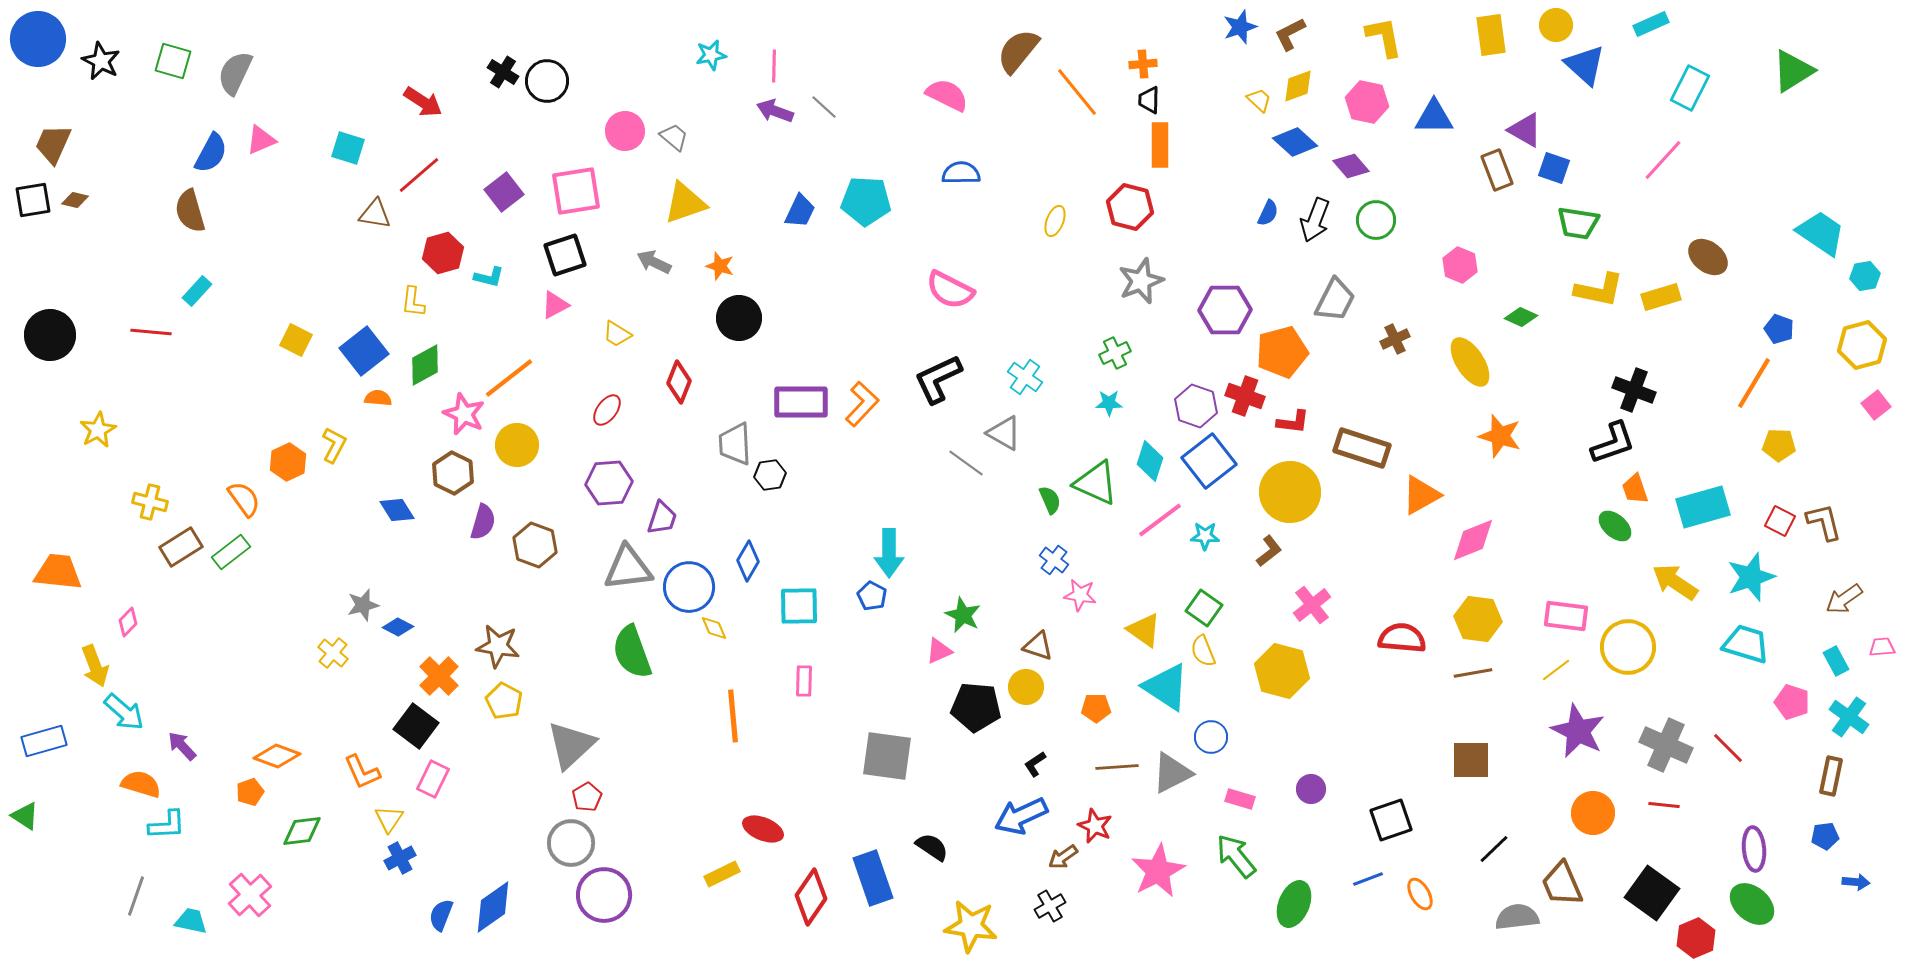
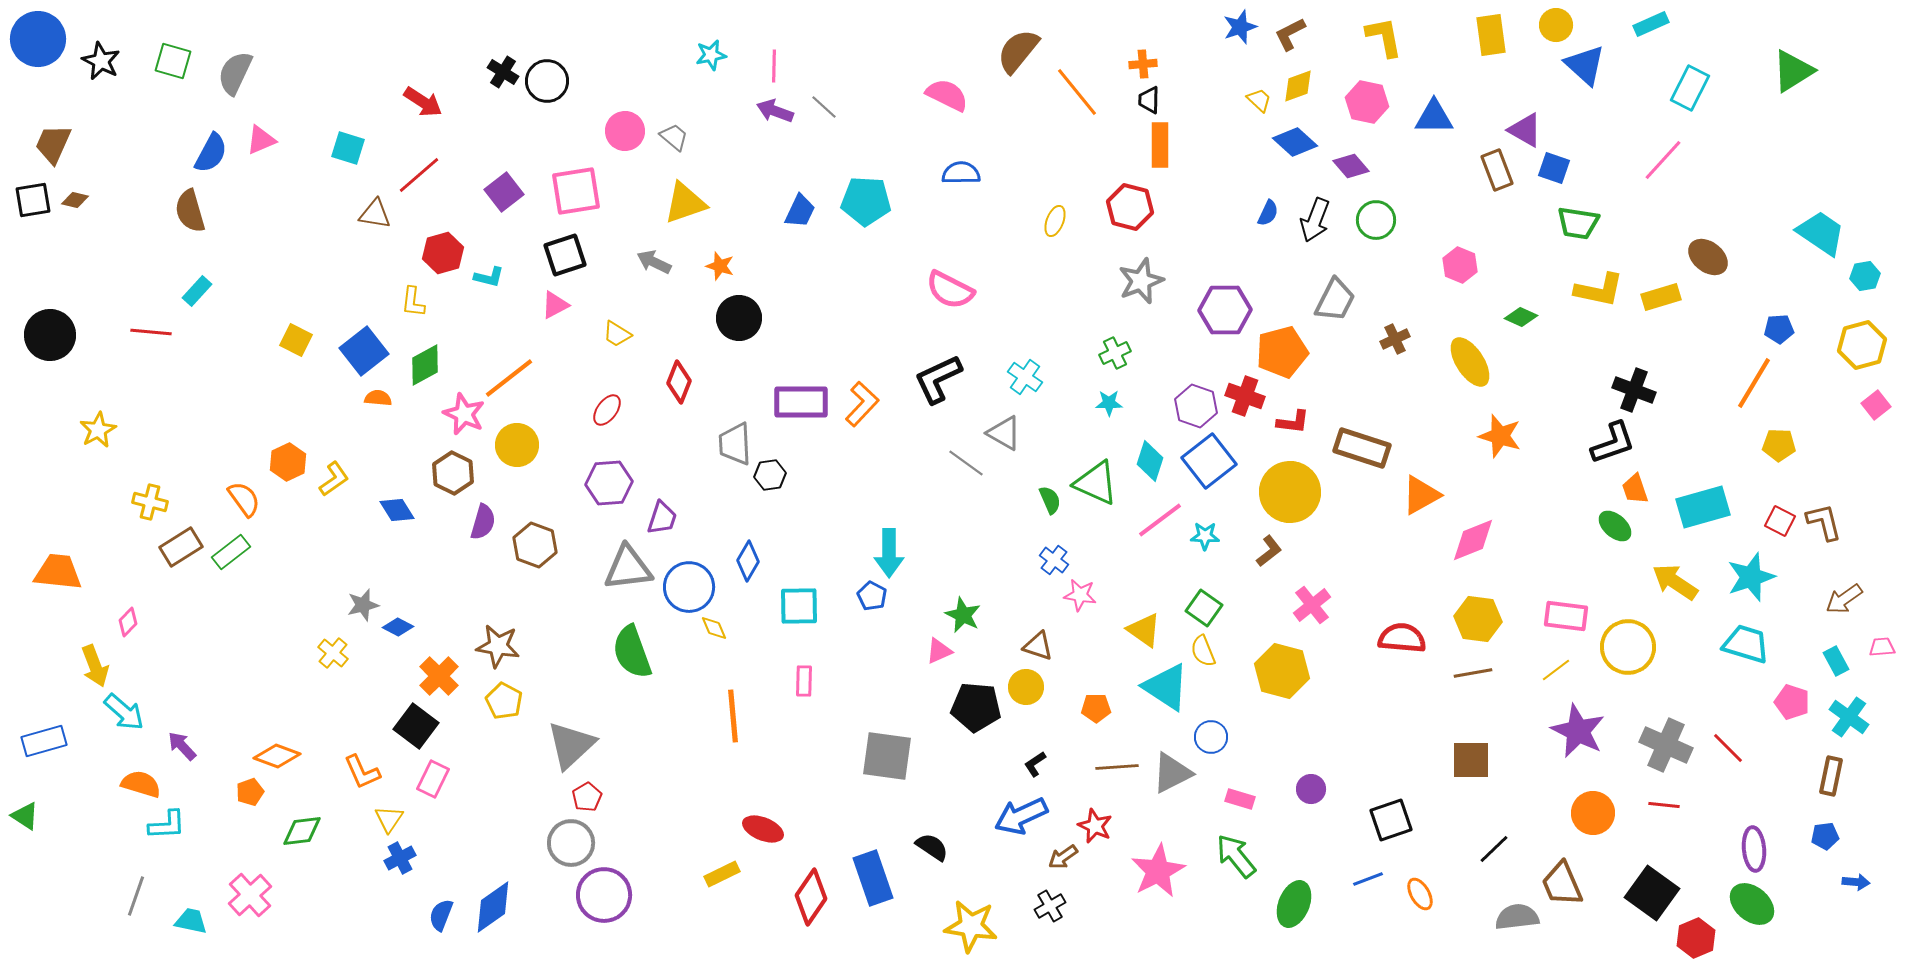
blue pentagon at (1779, 329): rotated 24 degrees counterclockwise
yellow L-shape at (334, 445): moved 34 px down; rotated 27 degrees clockwise
